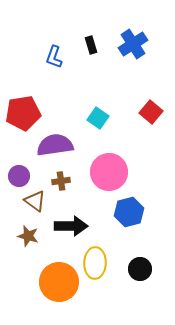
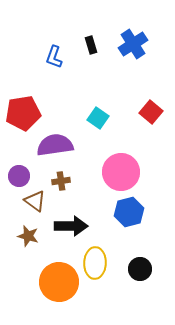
pink circle: moved 12 px right
